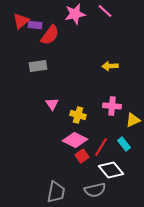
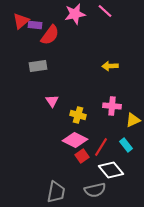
pink triangle: moved 3 px up
cyan rectangle: moved 2 px right, 1 px down
